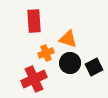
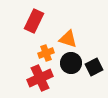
red rectangle: rotated 30 degrees clockwise
black circle: moved 1 px right
red cross: moved 6 px right, 1 px up
